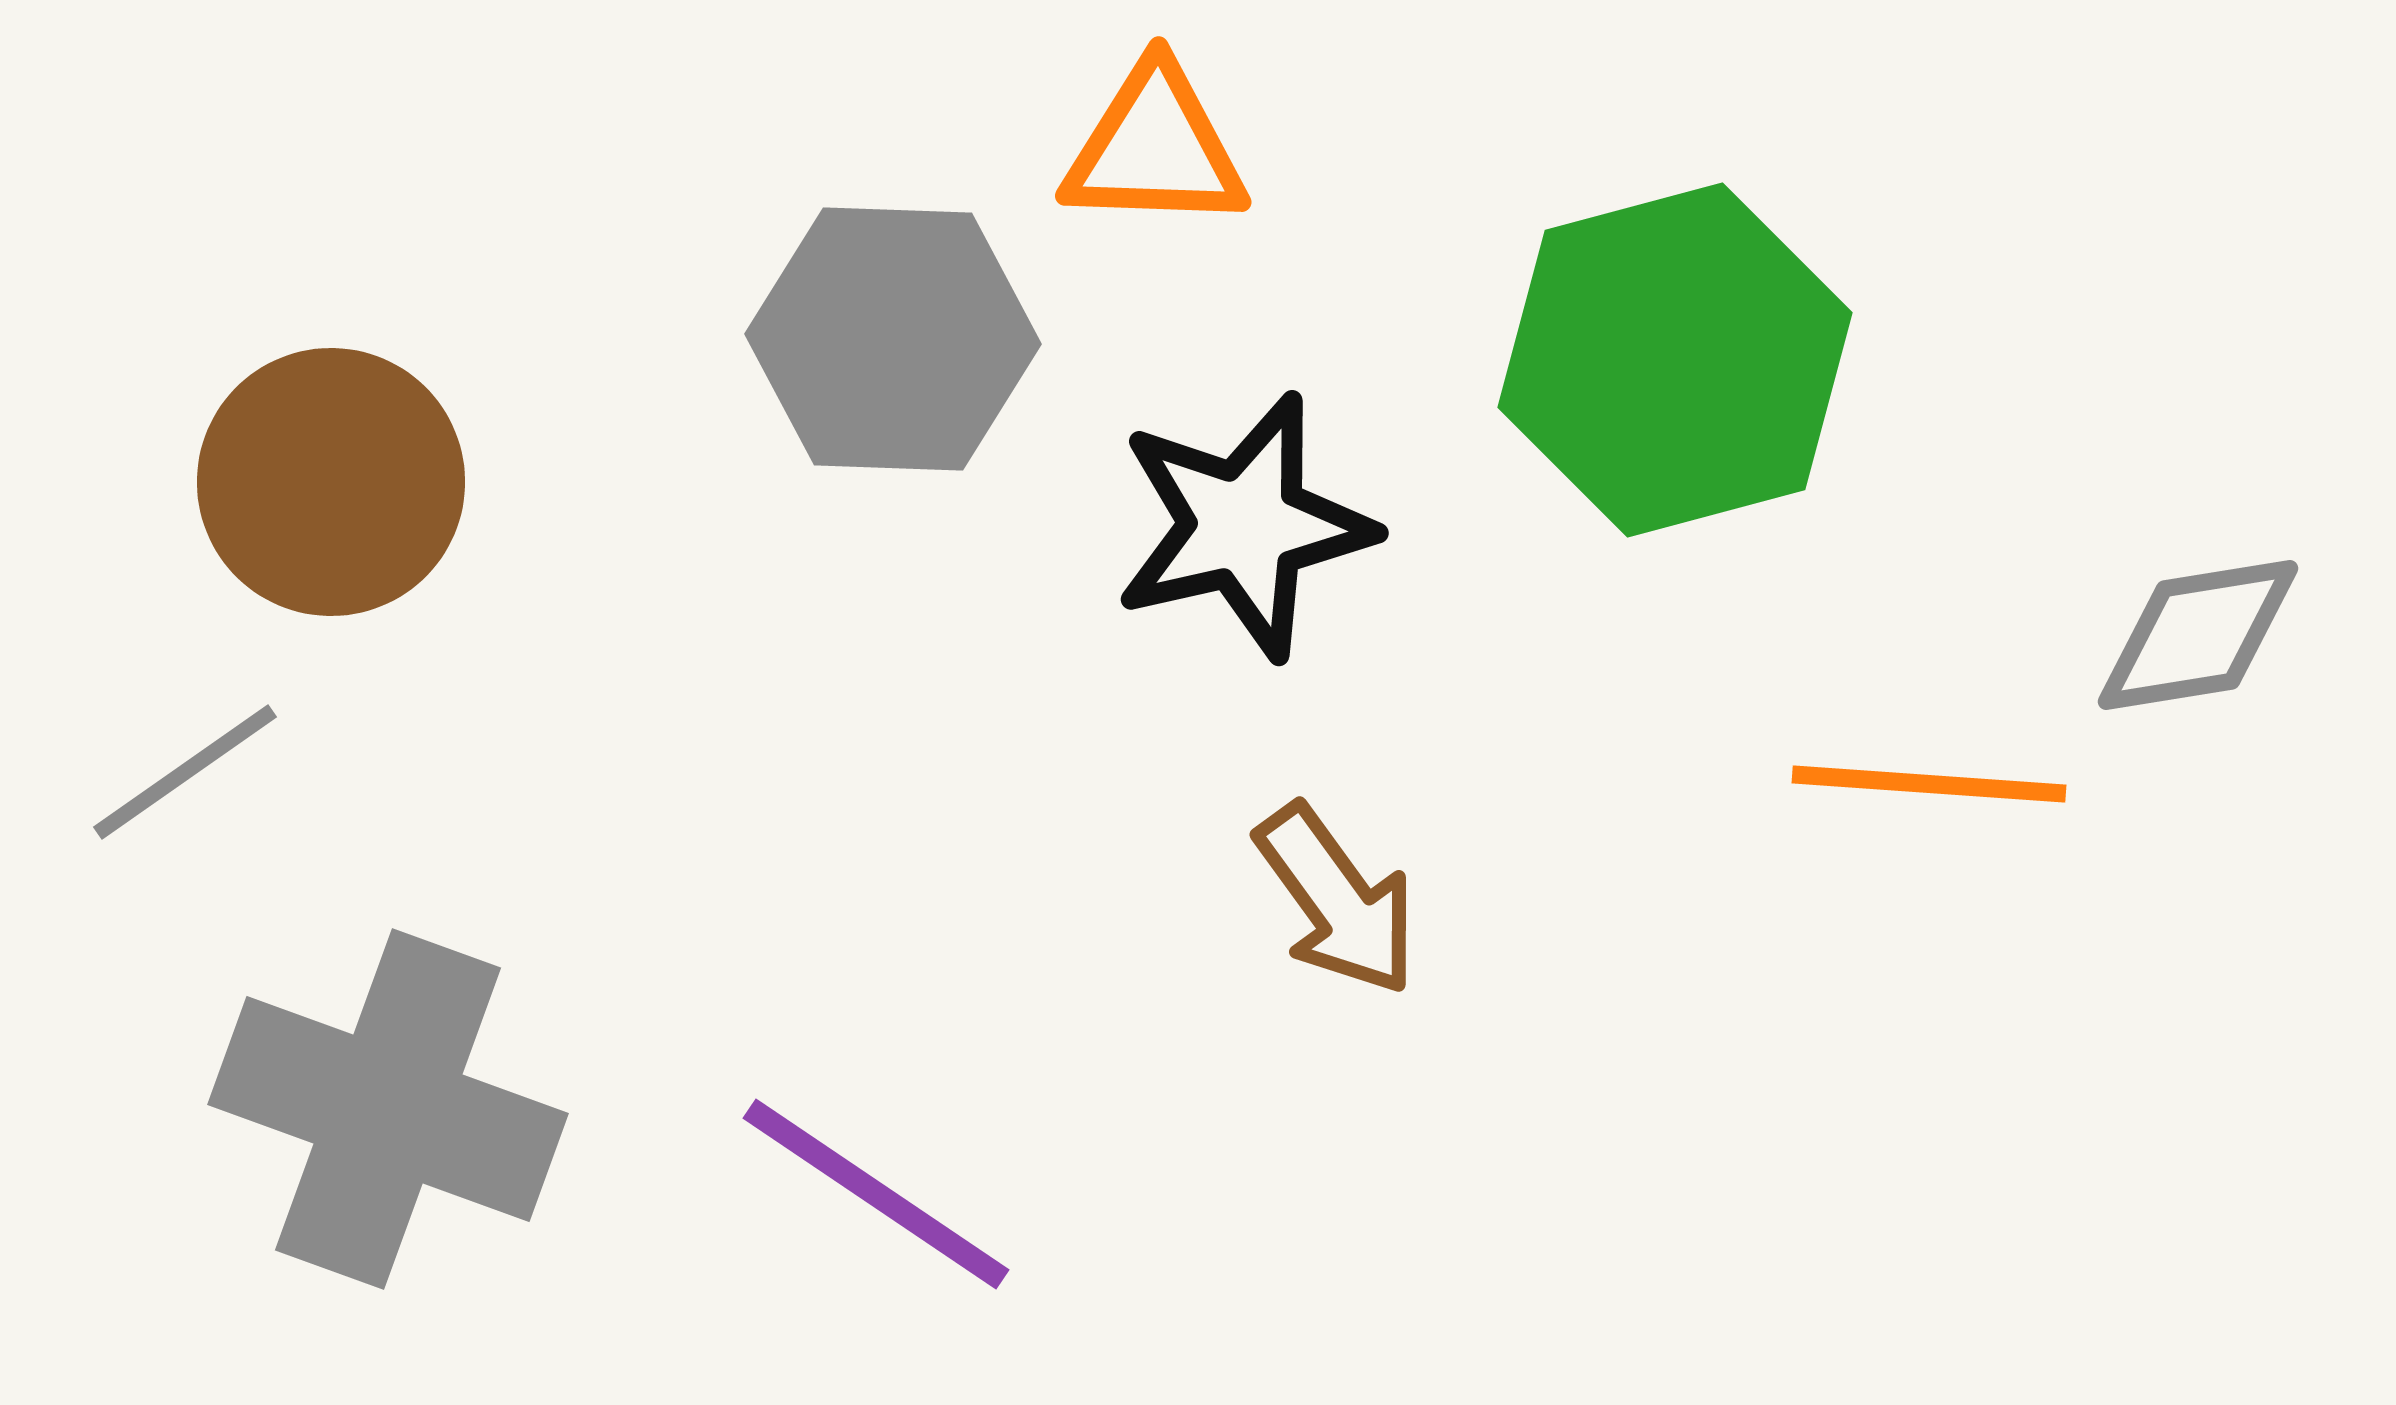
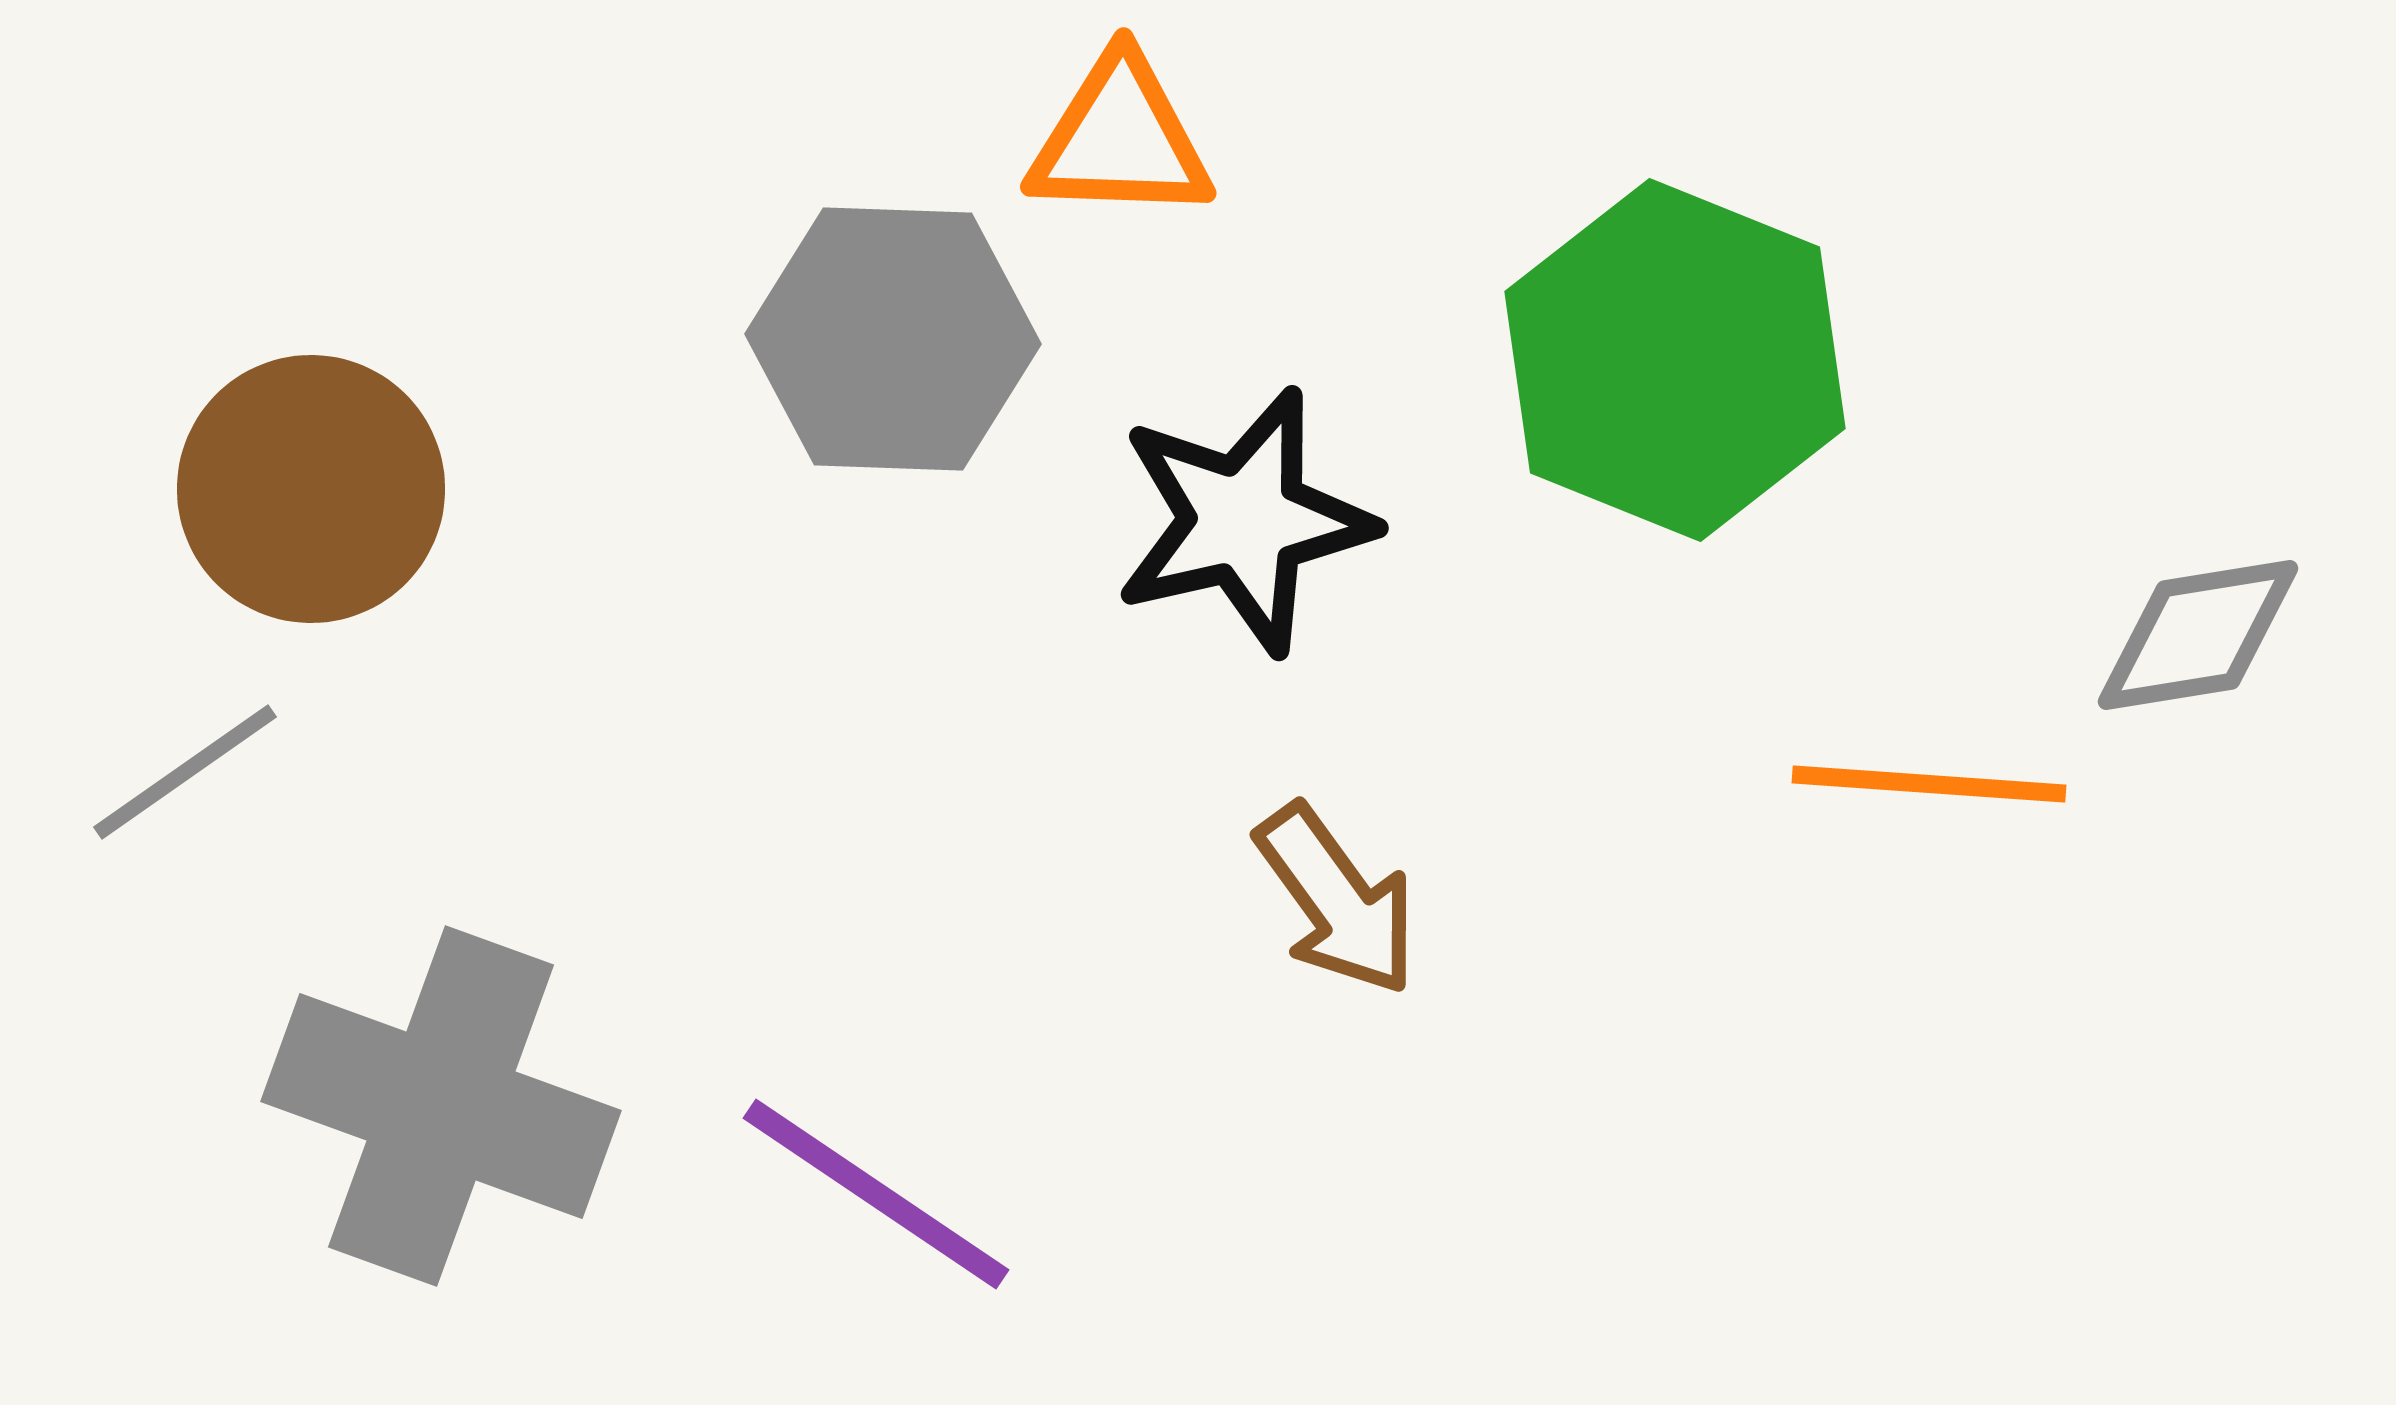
orange triangle: moved 35 px left, 9 px up
green hexagon: rotated 23 degrees counterclockwise
brown circle: moved 20 px left, 7 px down
black star: moved 5 px up
gray cross: moved 53 px right, 3 px up
